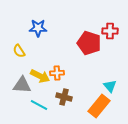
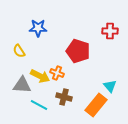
red pentagon: moved 11 px left, 8 px down
orange cross: rotated 24 degrees clockwise
orange rectangle: moved 3 px left, 1 px up
